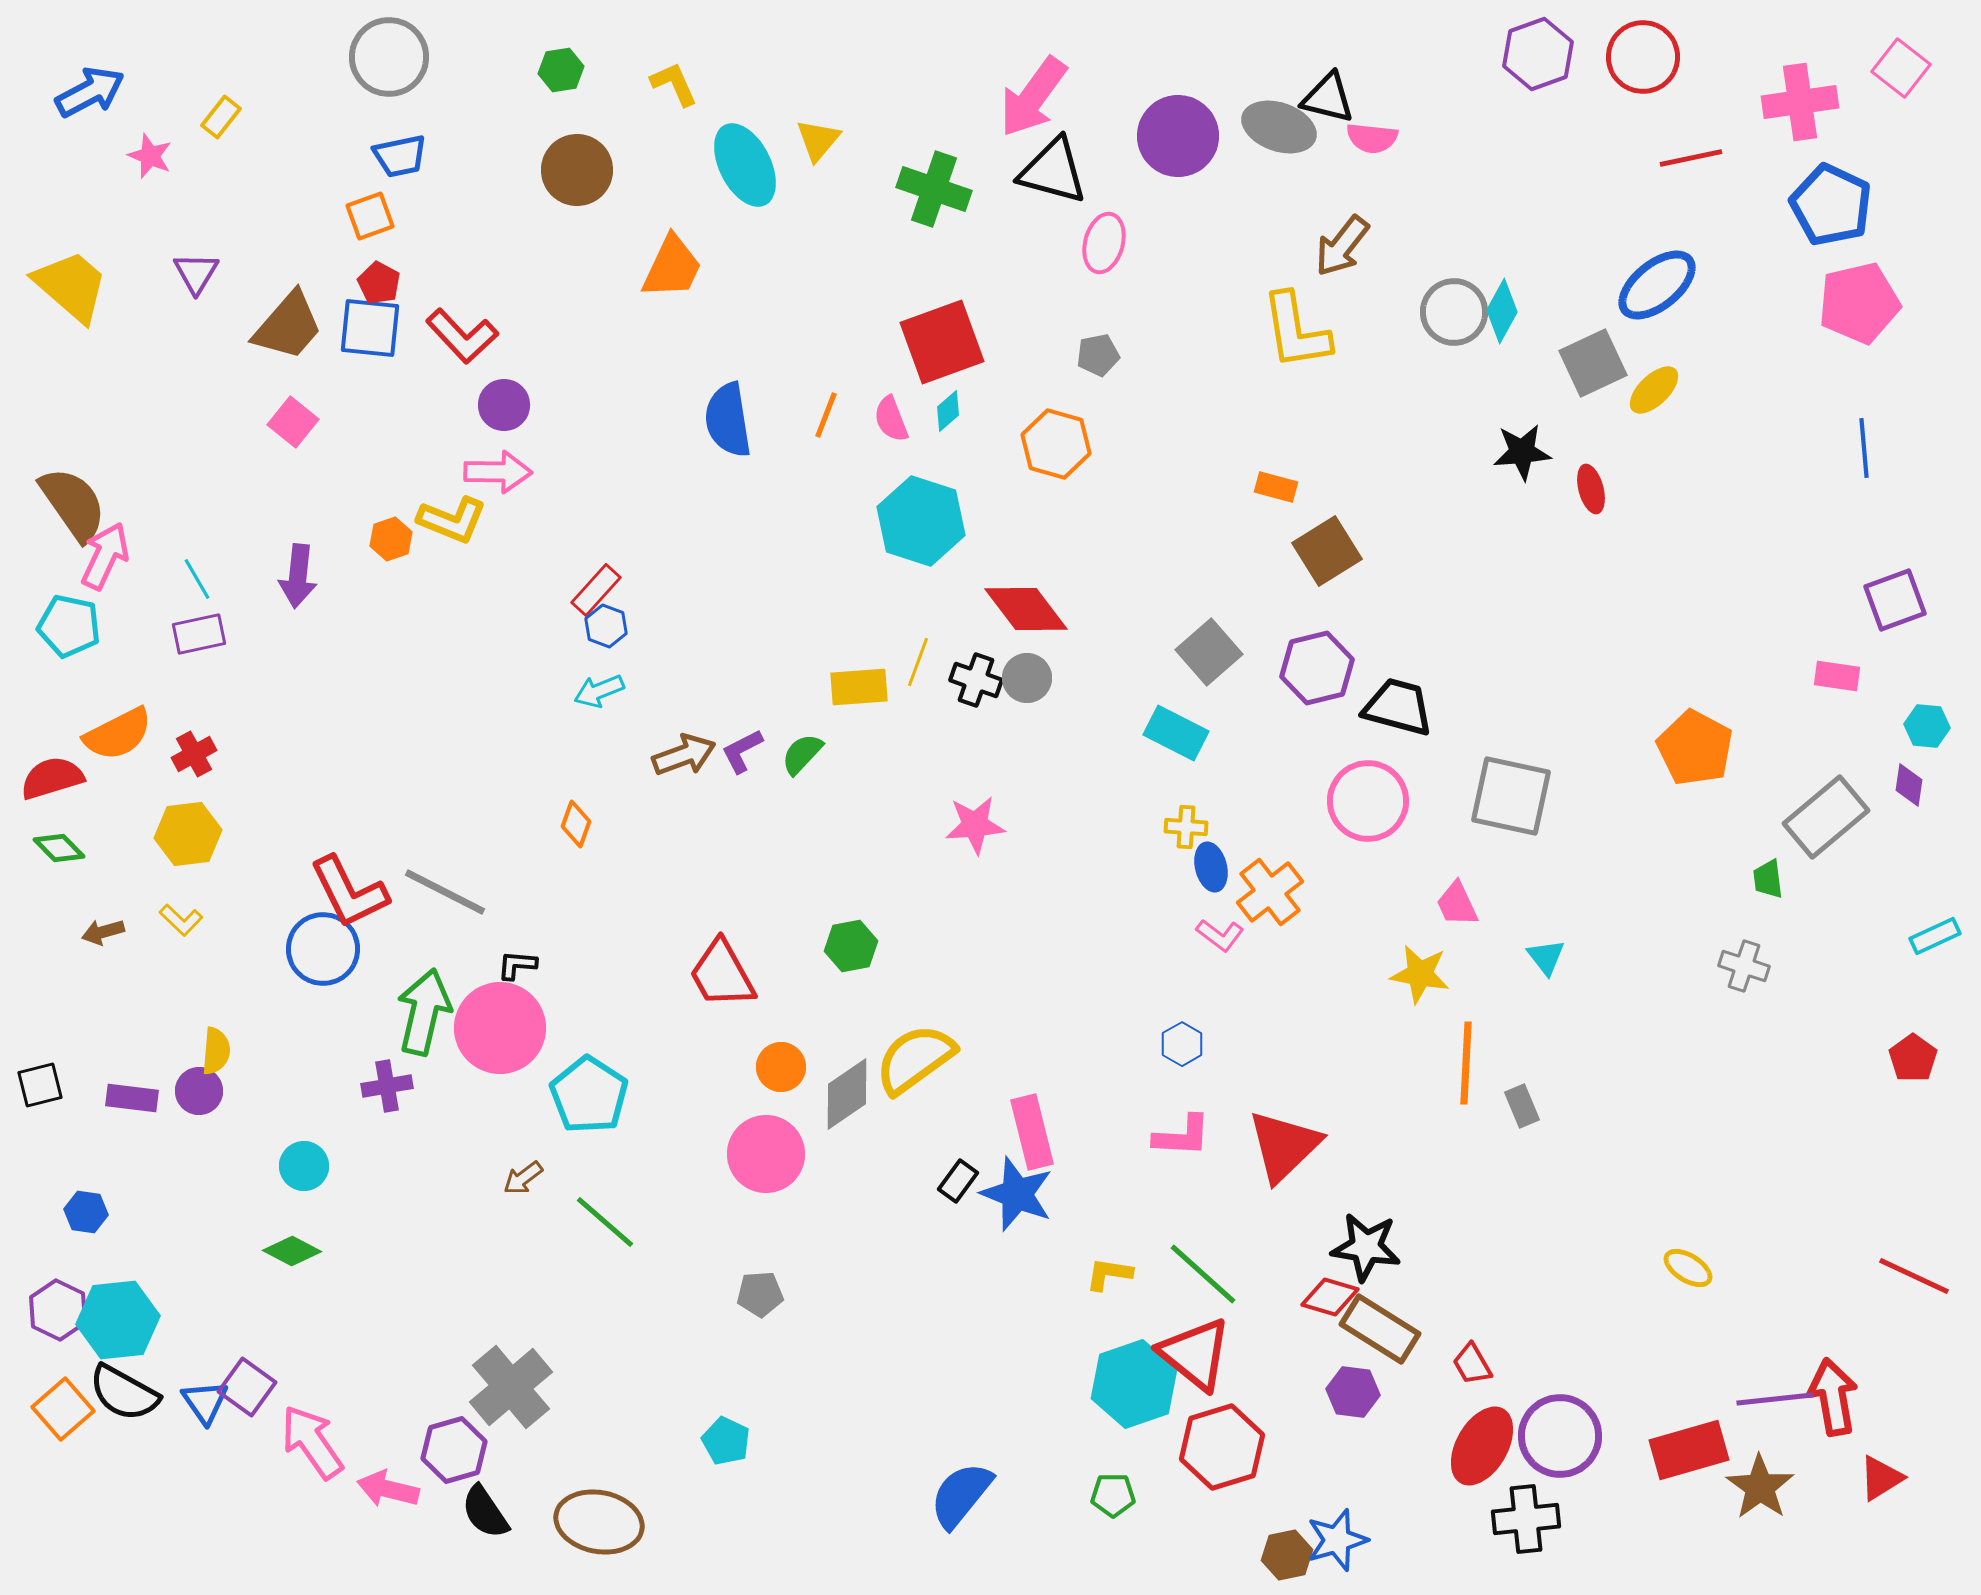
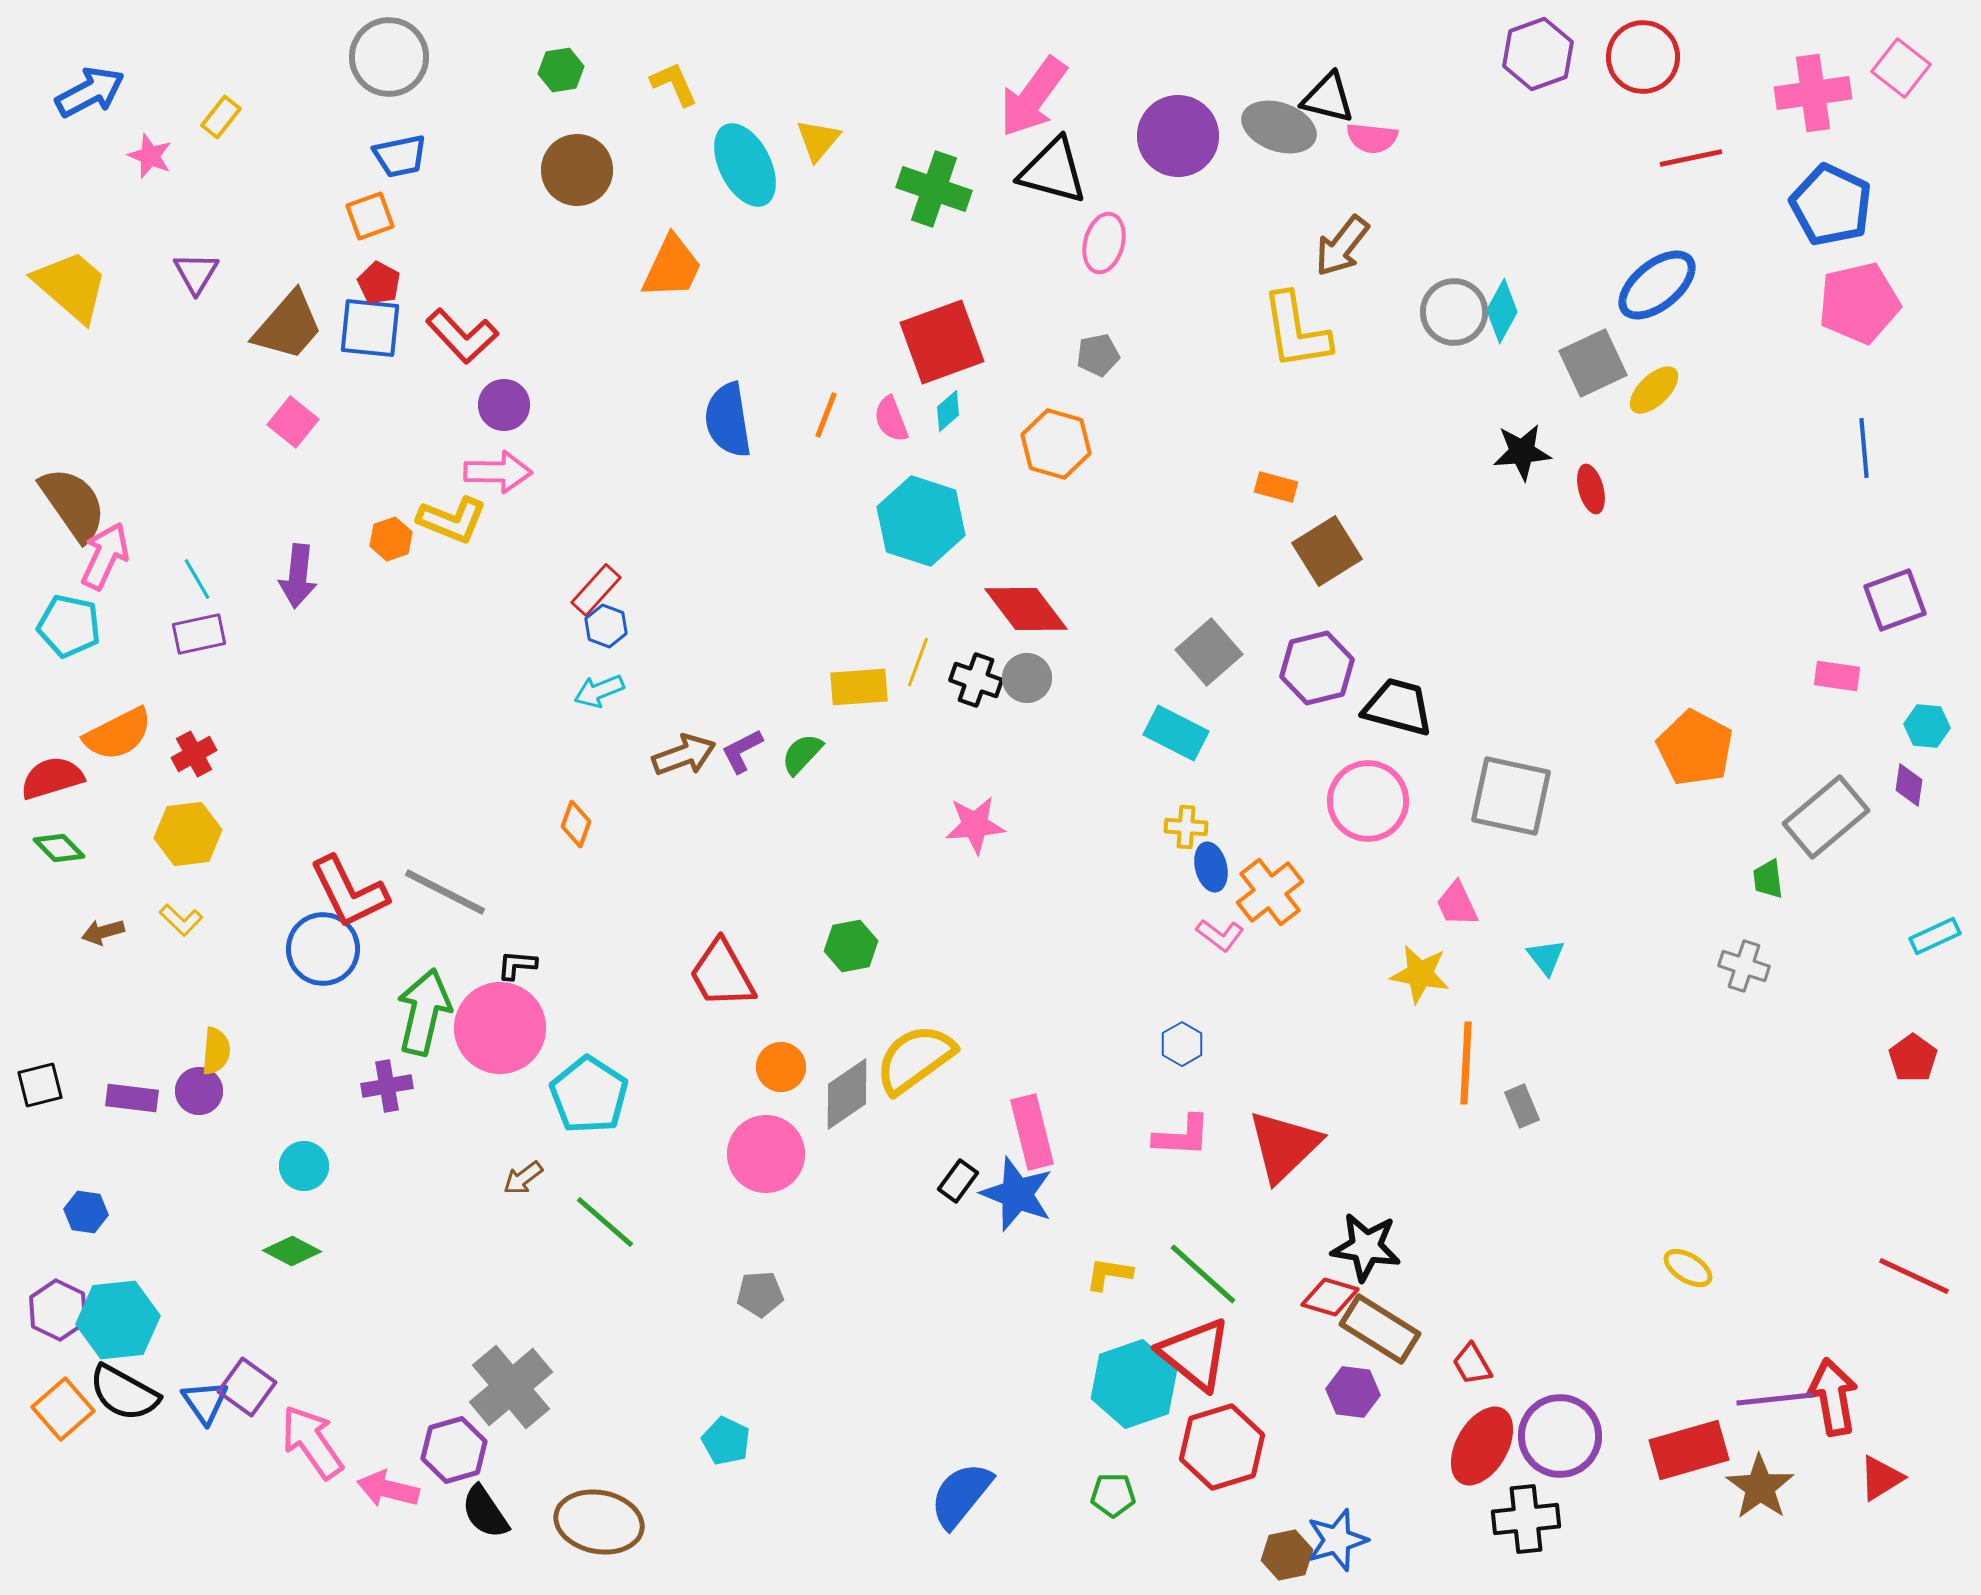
pink cross at (1800, 102): moved 13 px right, 9 px up
